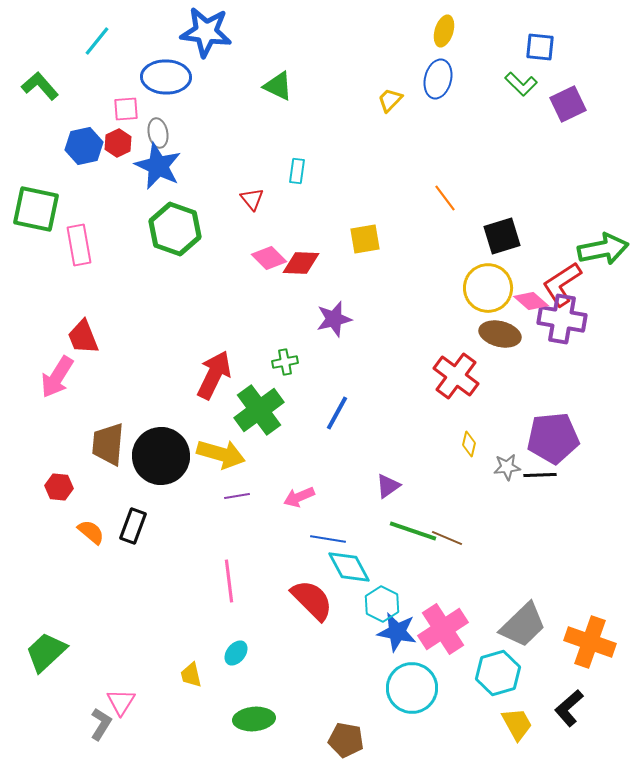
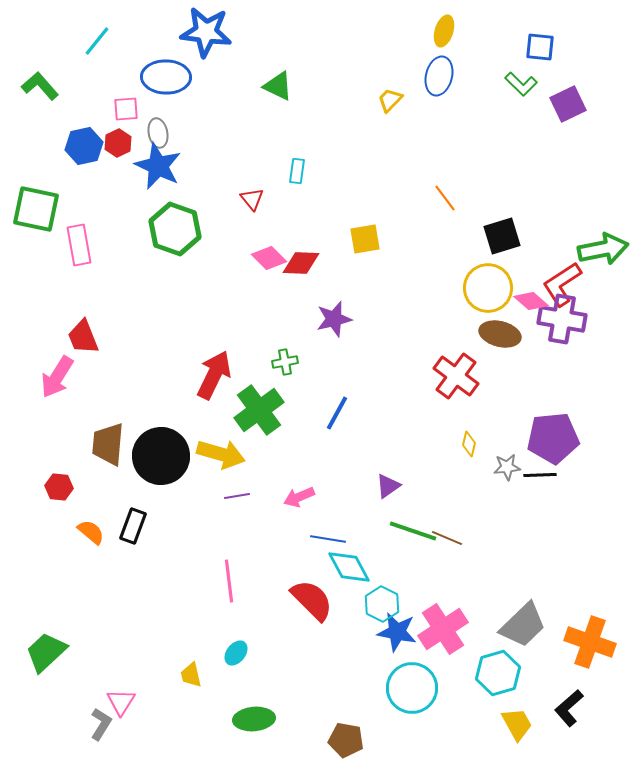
blue ellipse at (438, 79): moved 1 px right, 3 px up
